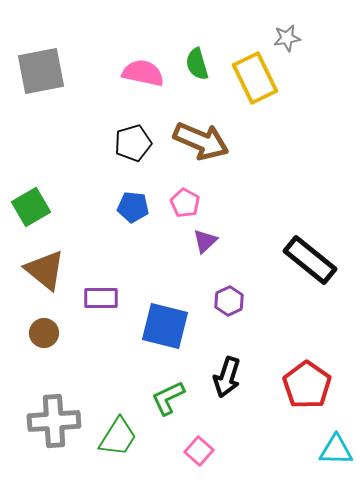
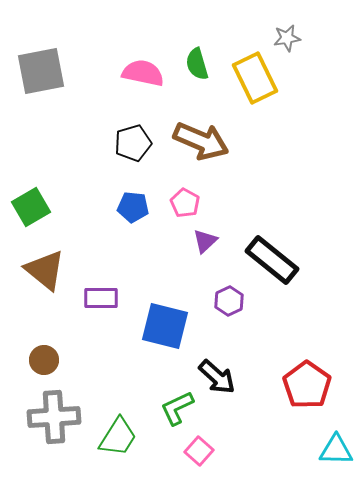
black rectangle: moved 38 px left
brown circle: moved 27 px down
black arrow: moved 10 px left; rotated 66 degrees counterclockwise
green L-shape: moved 9 px right, 10 px down
gray cross: moved 4 px up
